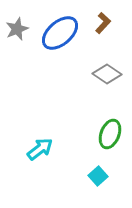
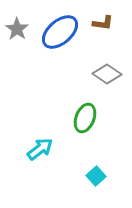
brown L-shape: rotated 55 degrees clockwise
gray star: rotated 15 degrees counterclockwise
blue ellipse: moved 1 px up
green ellipse: moved 25 px left, 16 px up
cyan square: moved 2 px left
